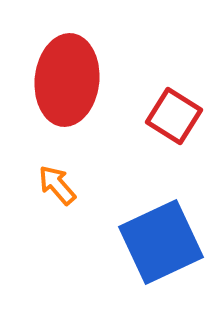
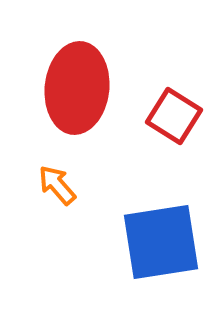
red ellipse: moved 10 px right, 8 px down
blue square: rotated 16 degrees clockwise
